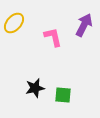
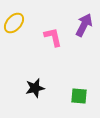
green square: moved 16 px right, 1 px down
